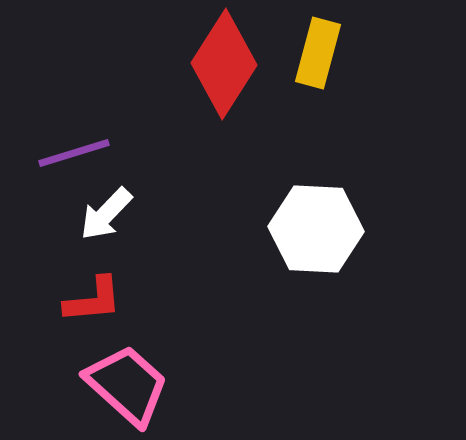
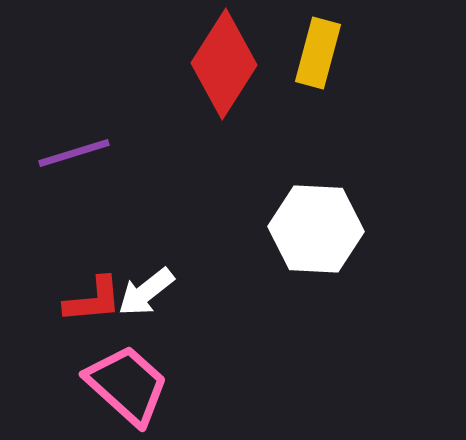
white arrow: moved 40 px right, 78 px down; rotated 8 degrees clockwise
